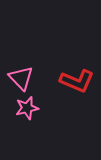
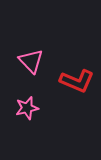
pink triangle: moved 10 px right, 17 px up
